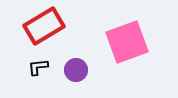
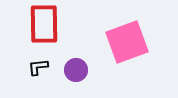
red rectangle: moved 2 px up; rotated 60 degrees counterclockwise
